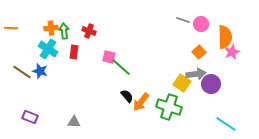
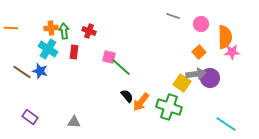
gray line: moved 10 px left, 4 px up
pink star: rotated 21 degrees clockwise
purple circle: moved 1 px left, 6 px up
purple rectangle: rotated 14 degrees clockwise
